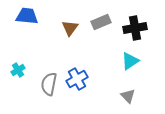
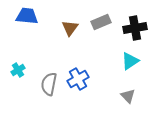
blue cross: moved 1 px right
